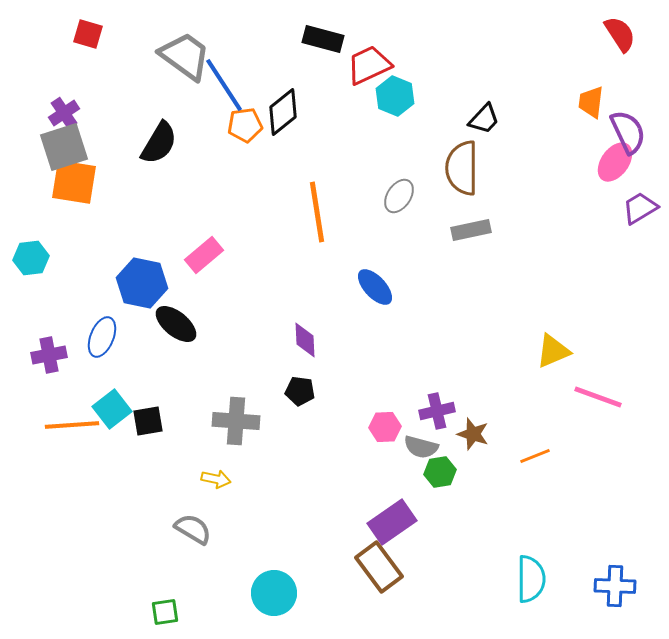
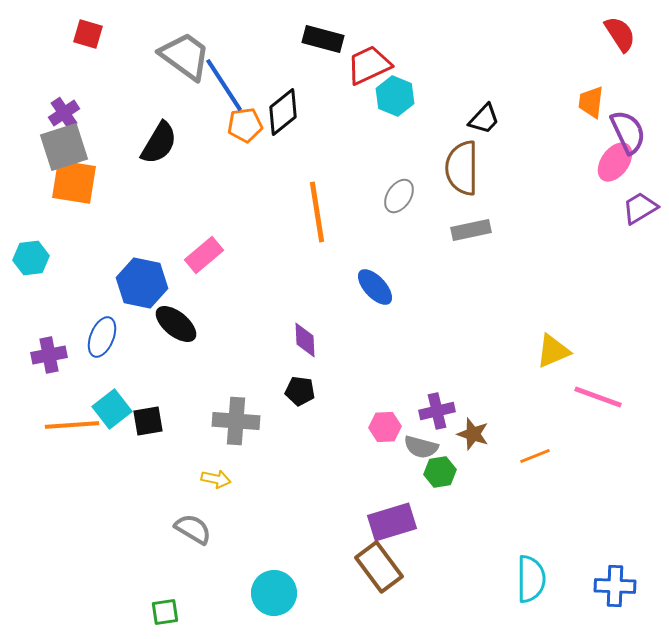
purple rectangle at (392, 522): rotated 18 degrees clockwise
